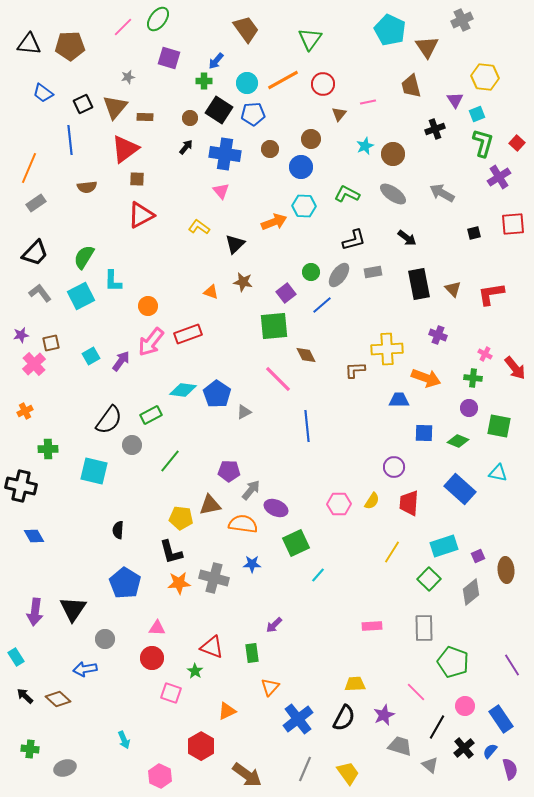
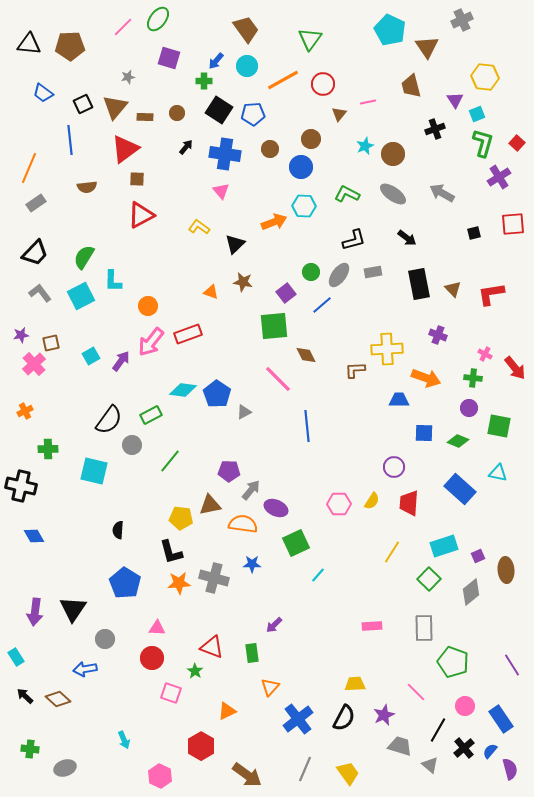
cyan circle at (247, 83): moved 17 px up
brown circle at (190, 118): moved 13 px left, 5 px up
black line at (437, 727): moved 1 px right, 3 px down
